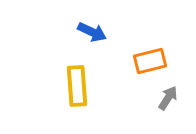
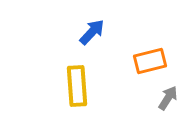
blue arrow: rotated 72 degrees counterclockwise
